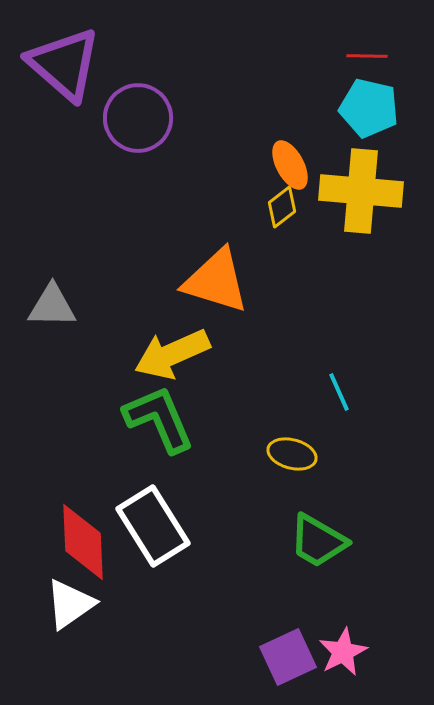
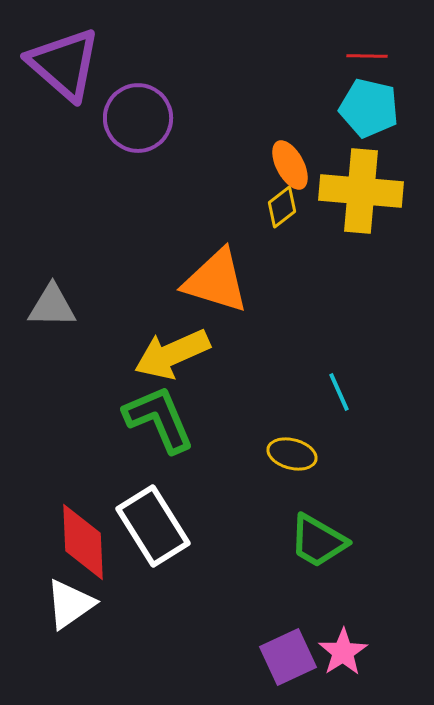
pink star: rotated 6 degrees counterclockwise
